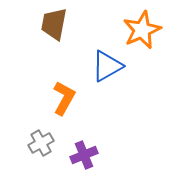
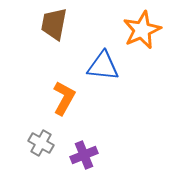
blue triangle: moved 4 px left; rotated 36 degrees clockwise
gray cross: rotated 30 degrees counterclockwise
